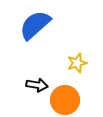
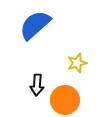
black arrow: rotated 85 degrees clockwise
